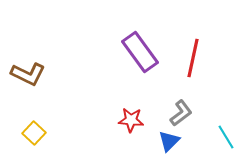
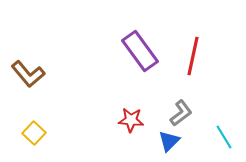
purple rectangle: moved 1 px up
red line: moved 2 px up
brown L-shape: rotated 24 degrees clockwise
cyan line: moved 2 px left
